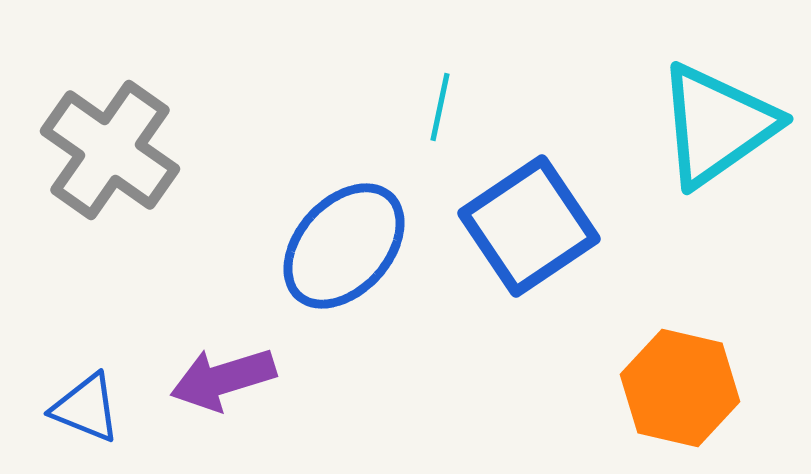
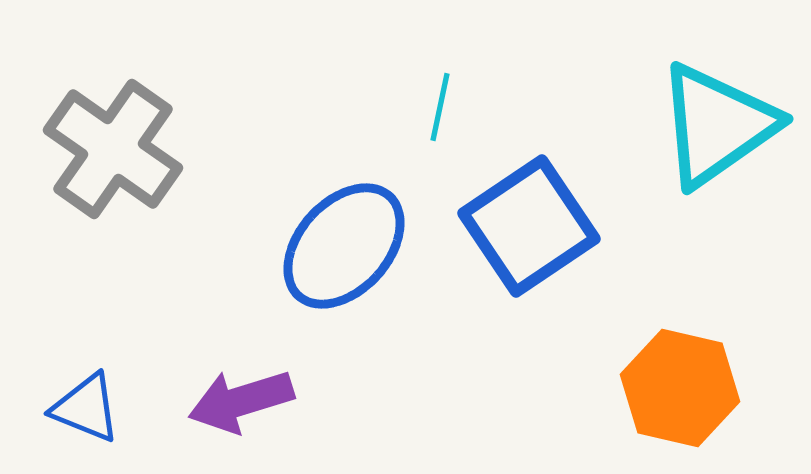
gray cross: moved 3 px right, 1 px up
purple arrow: moved 18 px right, 22 px down
